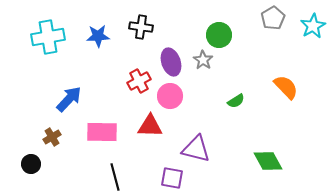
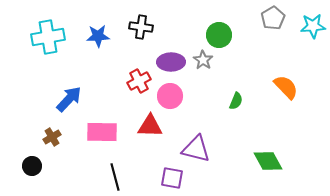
cyan star: rotated 25 degrees clockwise
purple ellipse: rotated 72 degrees counterclockwise
green semicircle: rotated 36 degrees counterclockwise
black circle: moved 1 px right, 2 px down
